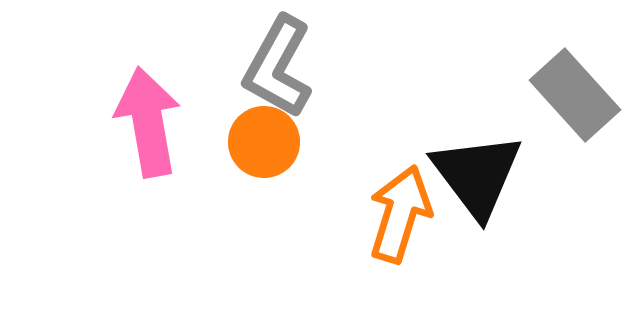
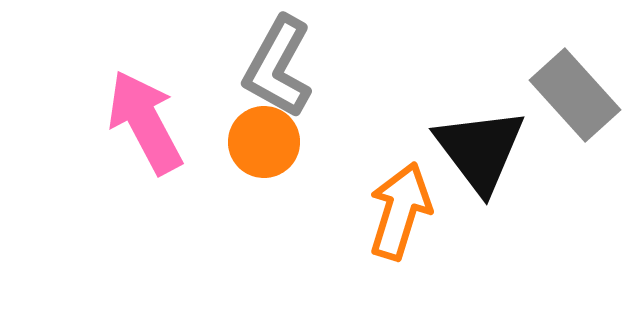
pink arrow: moved 3 px left; rotated 18 degrees counterclockwise
black triangle: moved 3 px right, 25 px up
orange arrow: moved 3 px up
